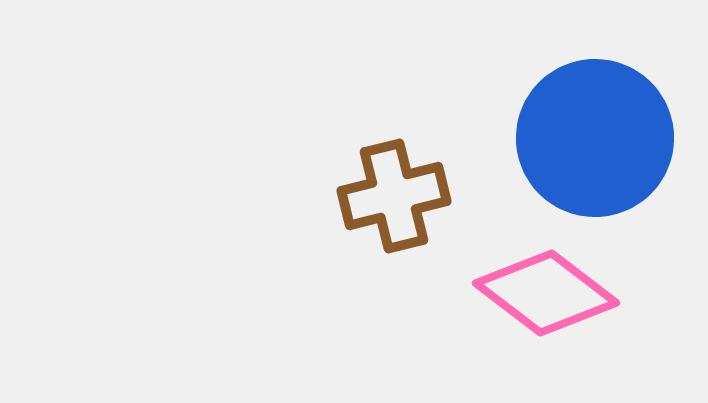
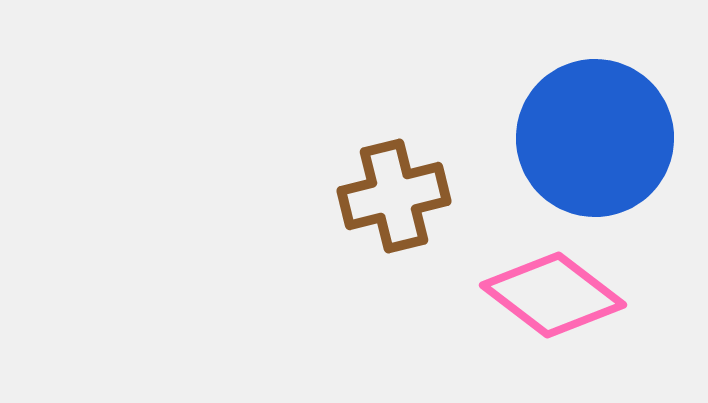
pink diamond: moved 7 px right, 2 px down
